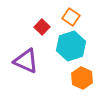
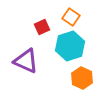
red square: rotated 21 degrees clockwise
cyan hexagon: moved 1 px left
